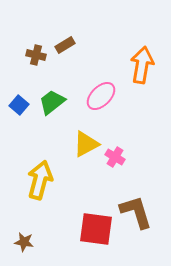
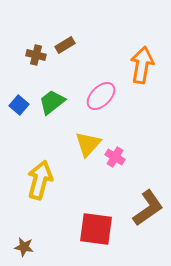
yellow triangle: moved 2 px right; rotated 20 degrees counterclockwise
brown L-shape: moved 12 px right, 4 px up; rotated 72 degrees clockwise
brown star: moved 5 px down
